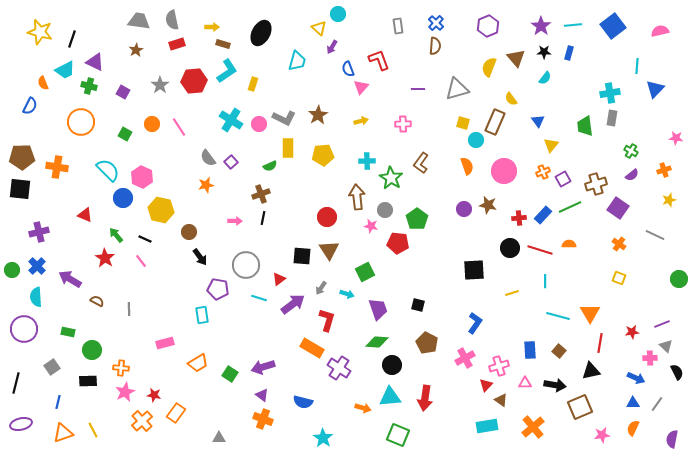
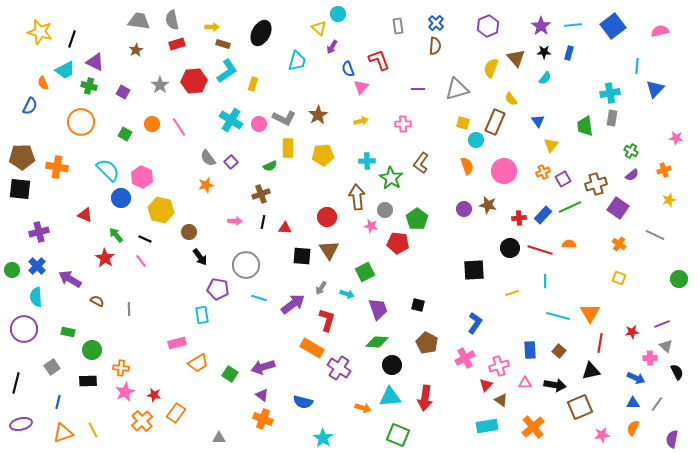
yellow semicircle at (489, 67): moved 2 px right, 1 px down
blue circle at (123, 198): moved 2 px left
black line at (263, 218): moved 4 px down
red triangle at (279, 279): moved 6 px right, 51 px up; rotated 40 degrees clockwise
pink rectangle at (165, 343): moved 12 px right
